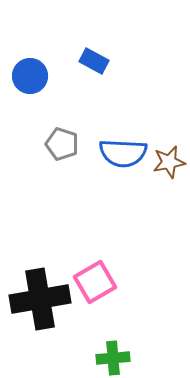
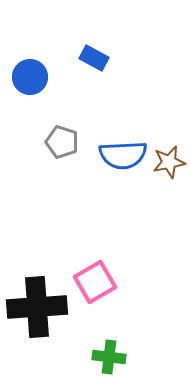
blue rectangle: moved 3 px up
blue circle: moved 1 px down
gray pentagon: moved 2 px up
blue semicircle: moved 2 px down; rotated 6 degrees counterclockwise
black cross: moved 3 px left, 8 px down; rotated 6 degrees clockwise
green cross: moved 4 px left, 1 px up; rotated 12 degrees clockwise
